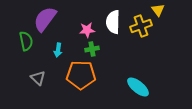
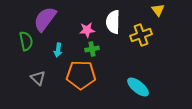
yellow cross: moved 9 px down
